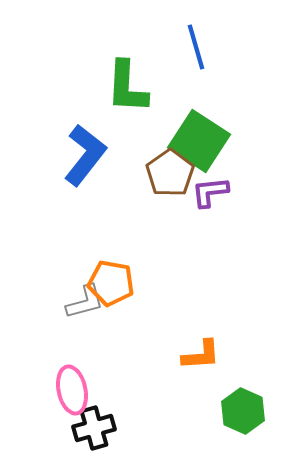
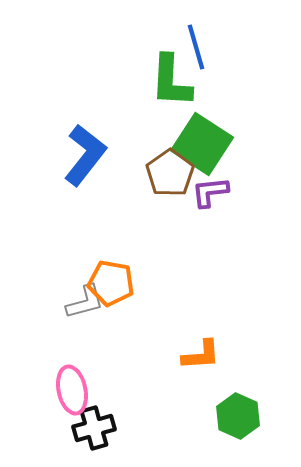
green L-shape: moved 44 px right, 6 px up
green square: moved 3 px right, 3 px down
green hexagon: moved 5 px left, 5 px down
